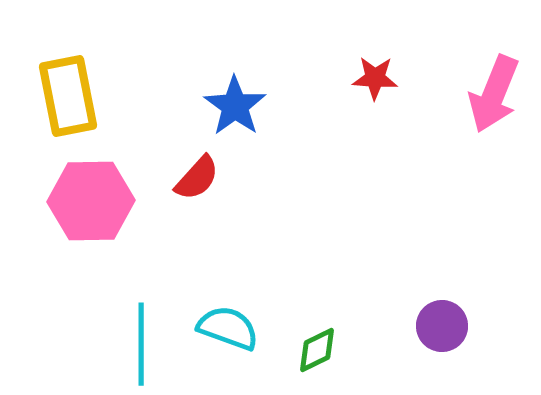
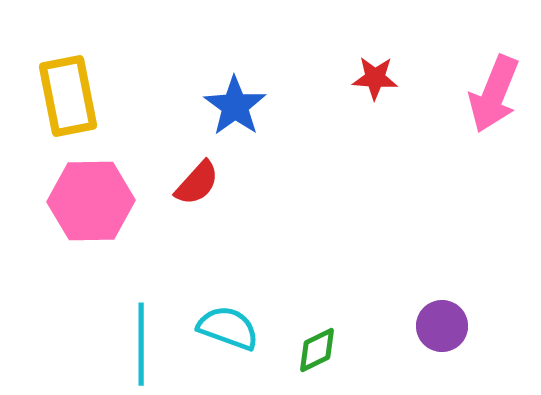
red semicircle: moved 5 px down
